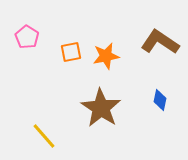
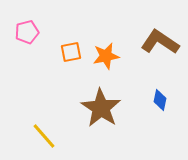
pink pentagon: moved 5 px up; rotated 25 degrees clockwise
